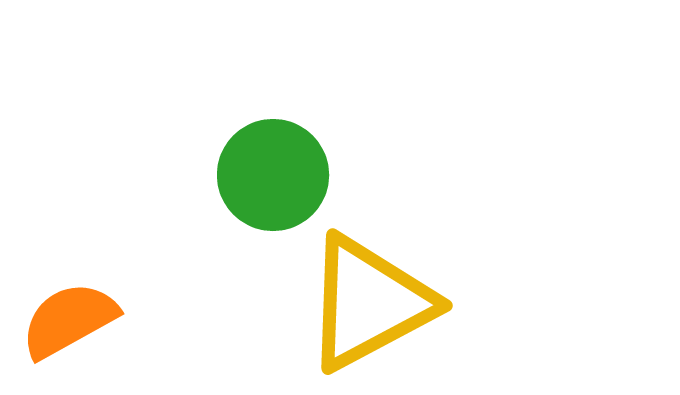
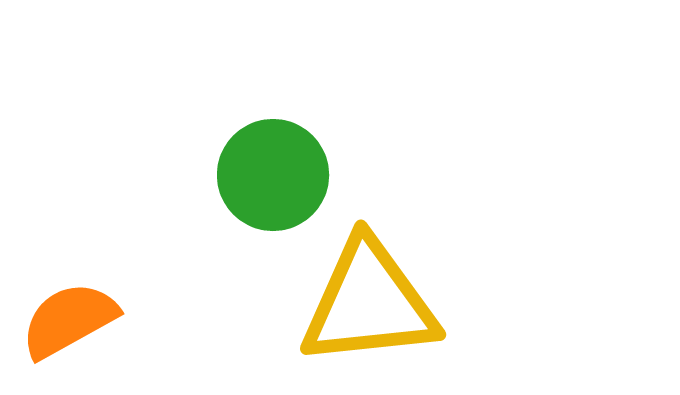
yellow triangle: rotated 22 degrees clockwise
